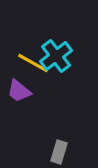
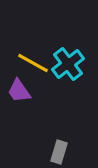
cyan cross: moved 12 px right, 8 px down
purple trapezoid: rotated 16 degrees clockwise
